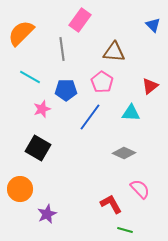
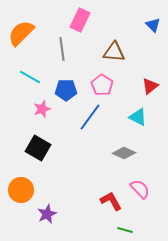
pink rectangle: rotated 10 degrees counterclockwise
pink pentagon: moved 3 px down
cyan triangle: moved 7 px right, 4 px down; rotated 24 degrees clockwise
orange circle: moved 1 px right, 1 px down
red L-shape: moved 3 px up
